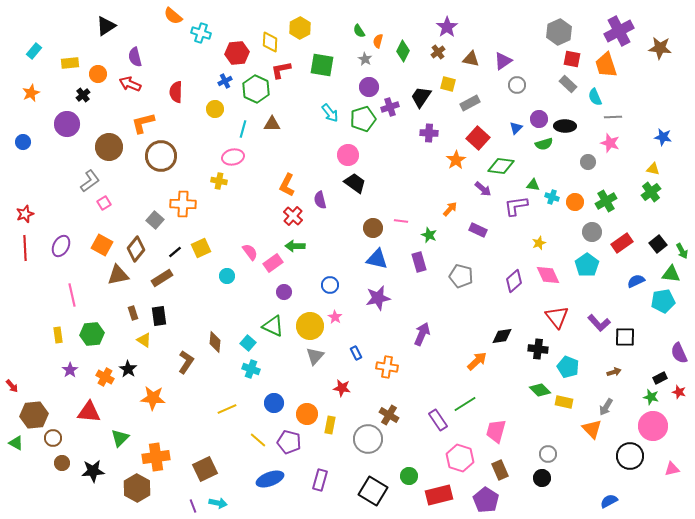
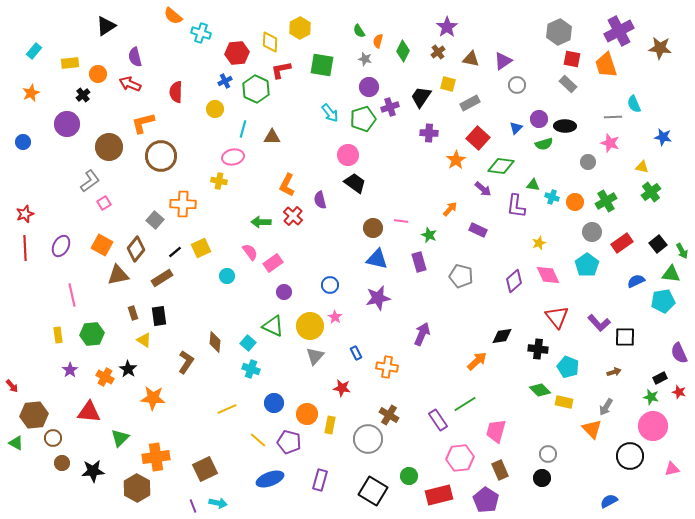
gray star at (365, 59): rotated 16 degrees counterclockwise
cyan semicircle at (595, 97): moved 39 px right, 7 px down
brown triangle at (272, 124): moved 13 px down
yellow triangle at (653, 169): moved 11 px left, 2 px up
purple L-shape at (516, 206): rotated 75 degrees counterclockwise
green arrow at (295, 246): moved 34 px left, 24 px up
pink hexagon at (460, 458): rotated 24 degrees counterclockwise
